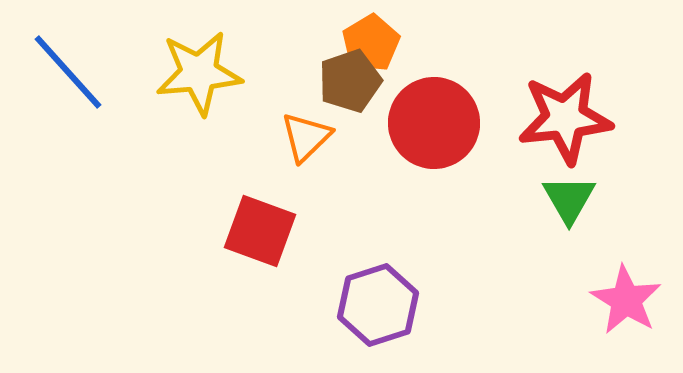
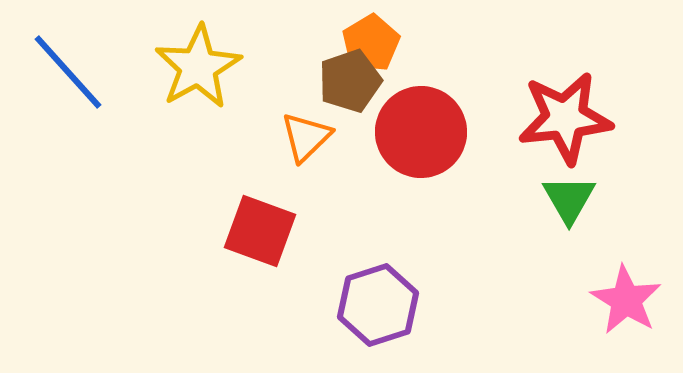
yellow star: moved 1 px left, 6 px up; rotated 24 degrees counterclockwise
red circle: moved 13 px left, 9 px down
